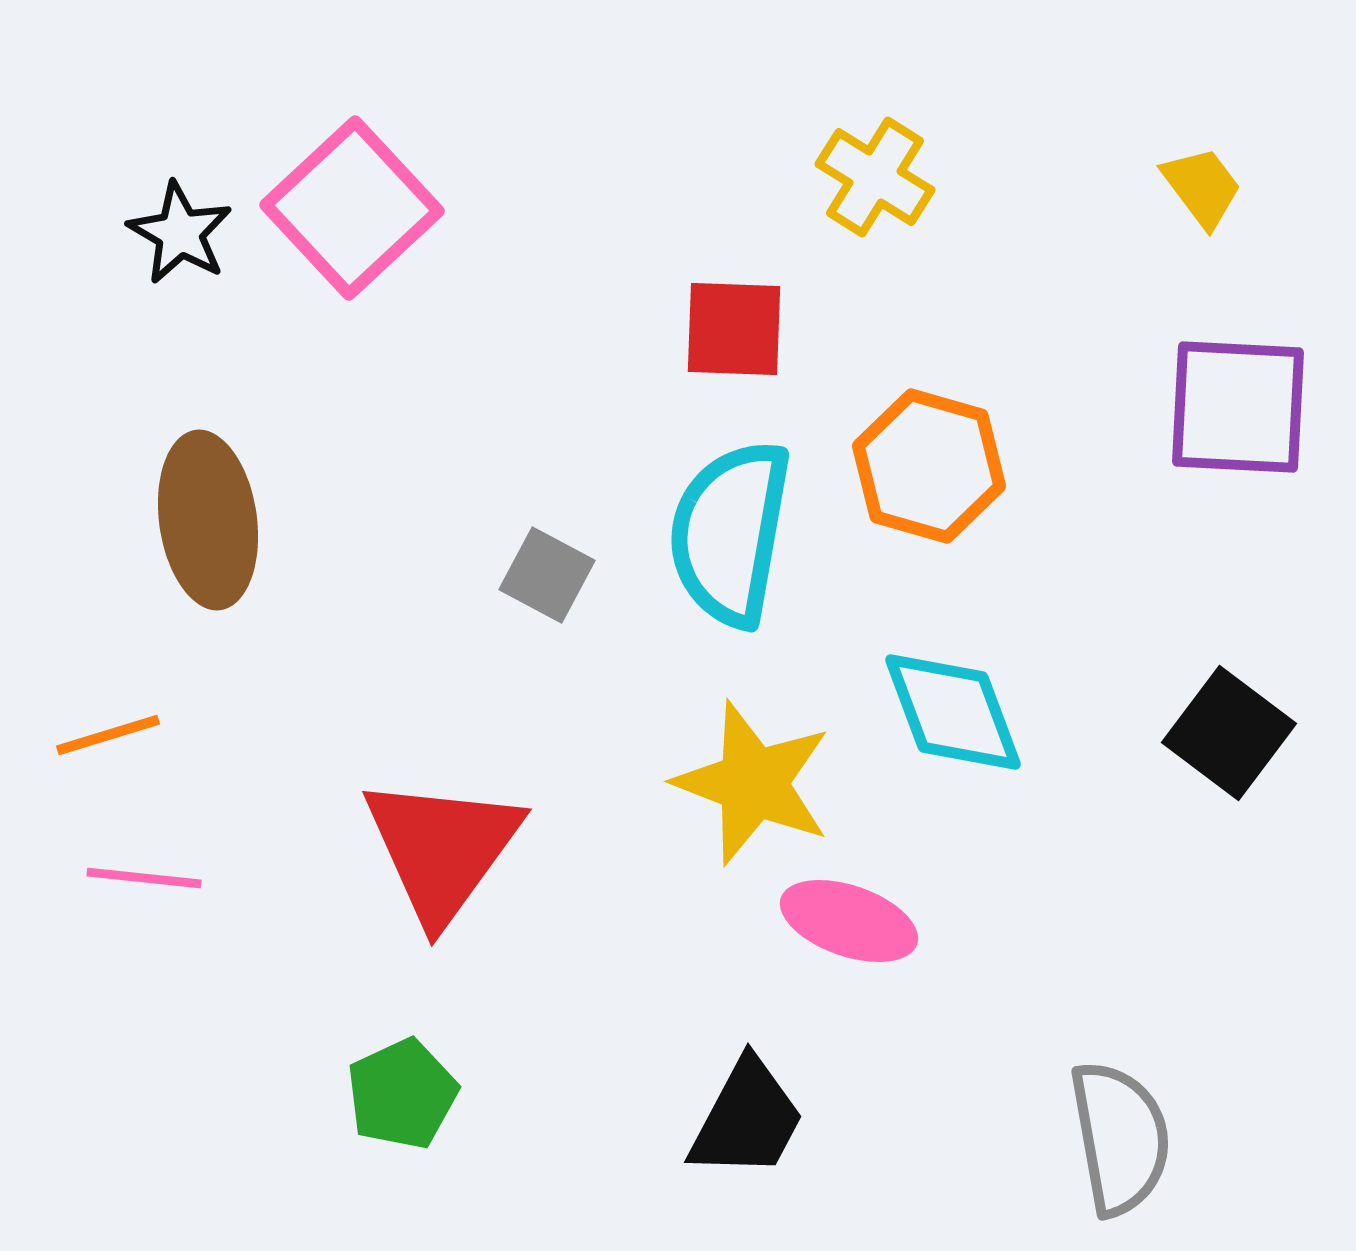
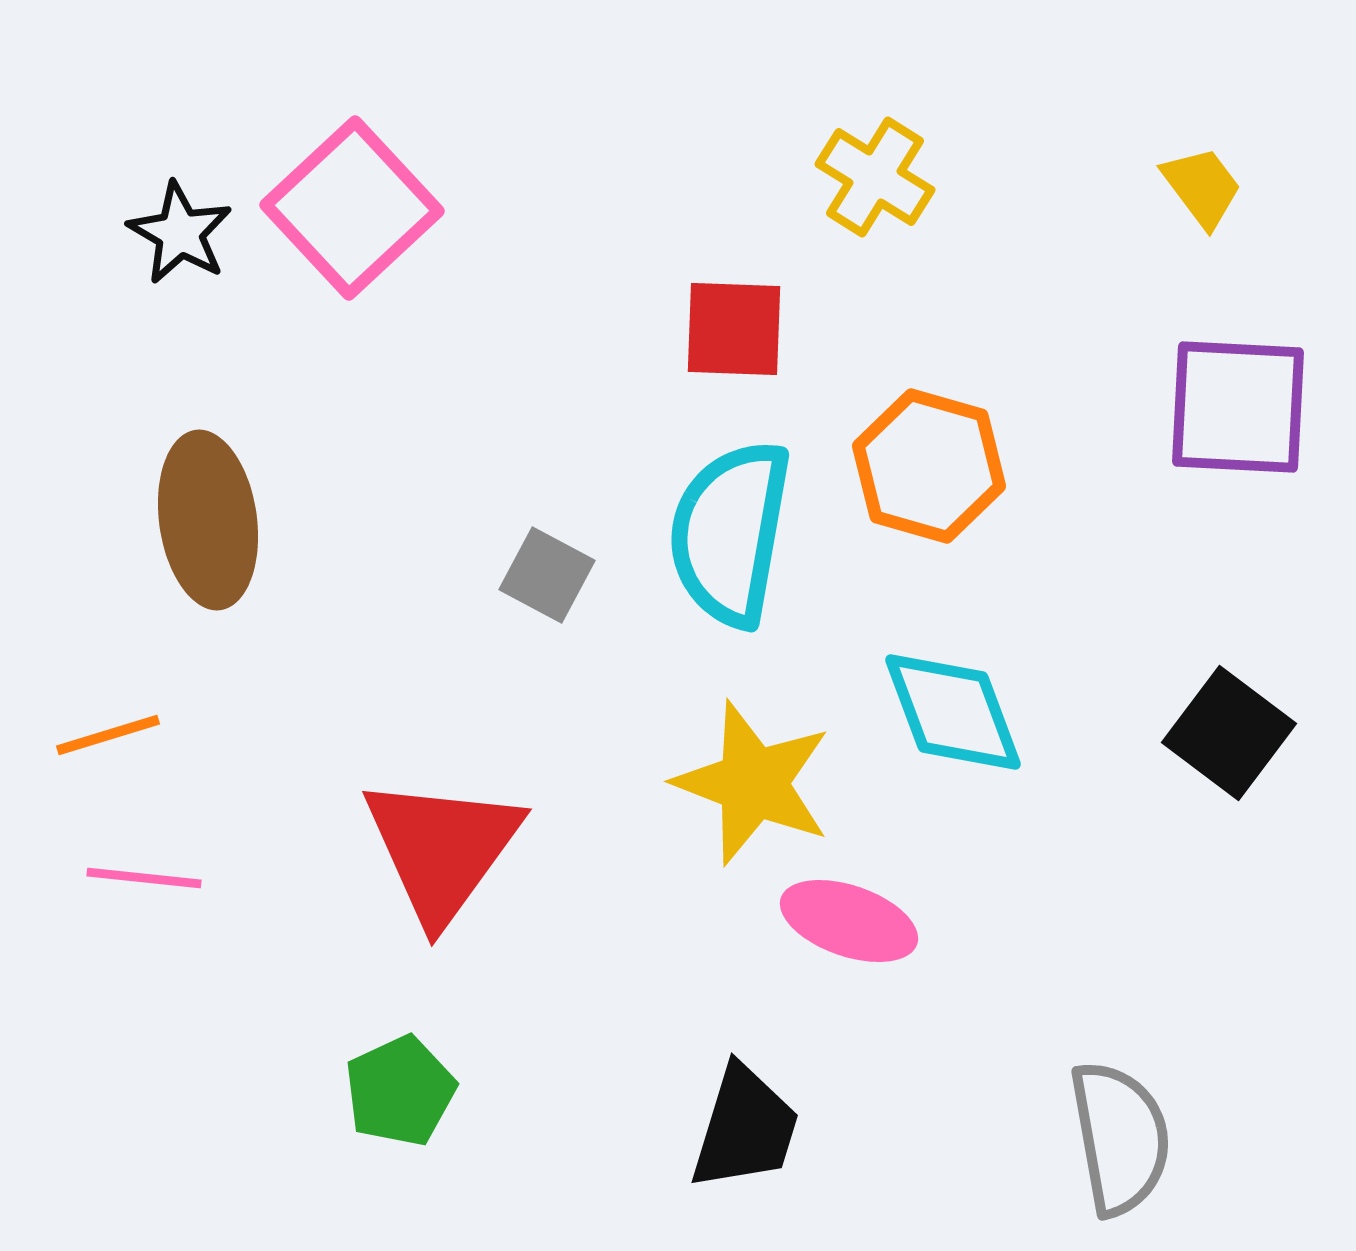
green pentagon: moved 2 px left, 3 px up
black trapezoid: moved 2 px left, 9 px down; rotated 11 degrees counterclockwise
